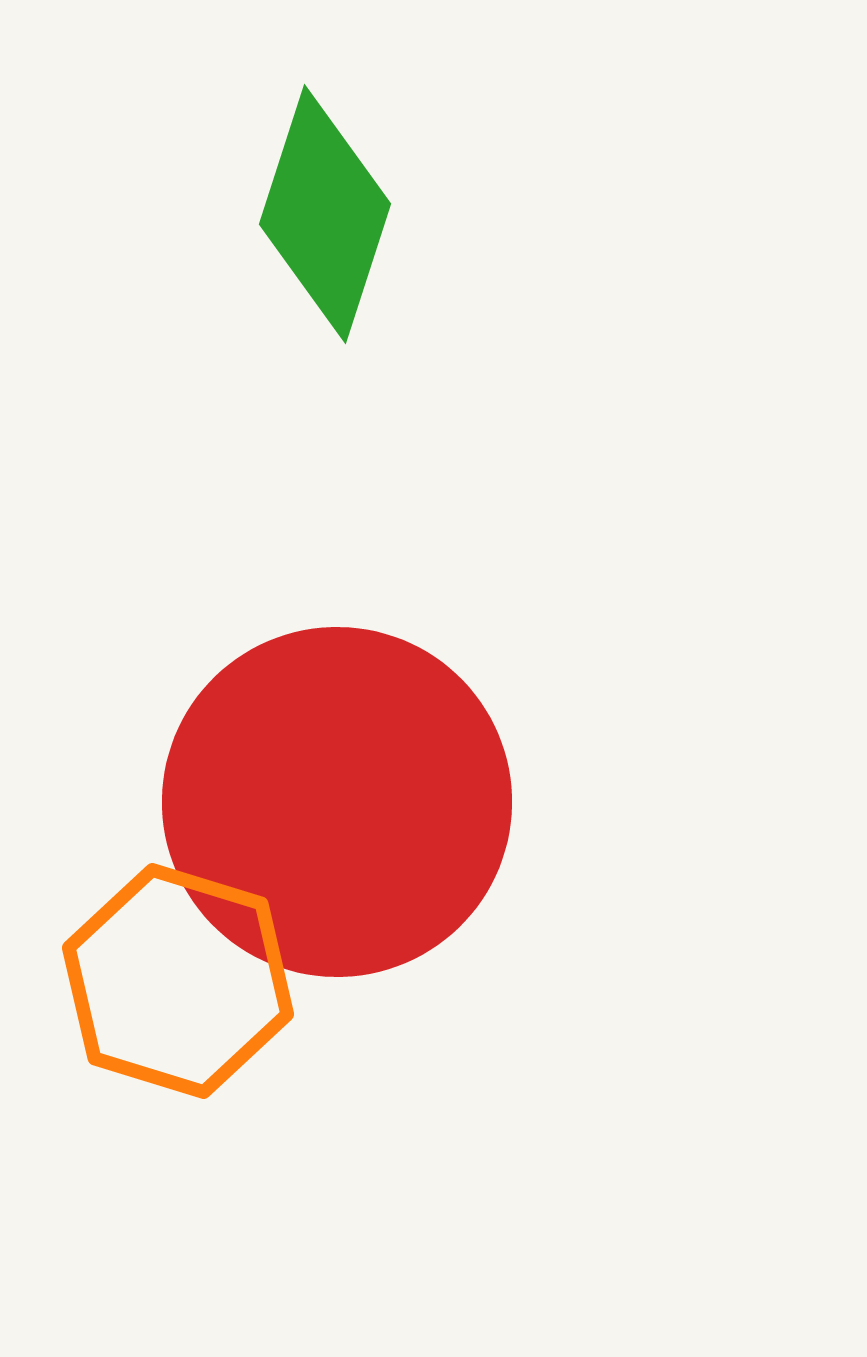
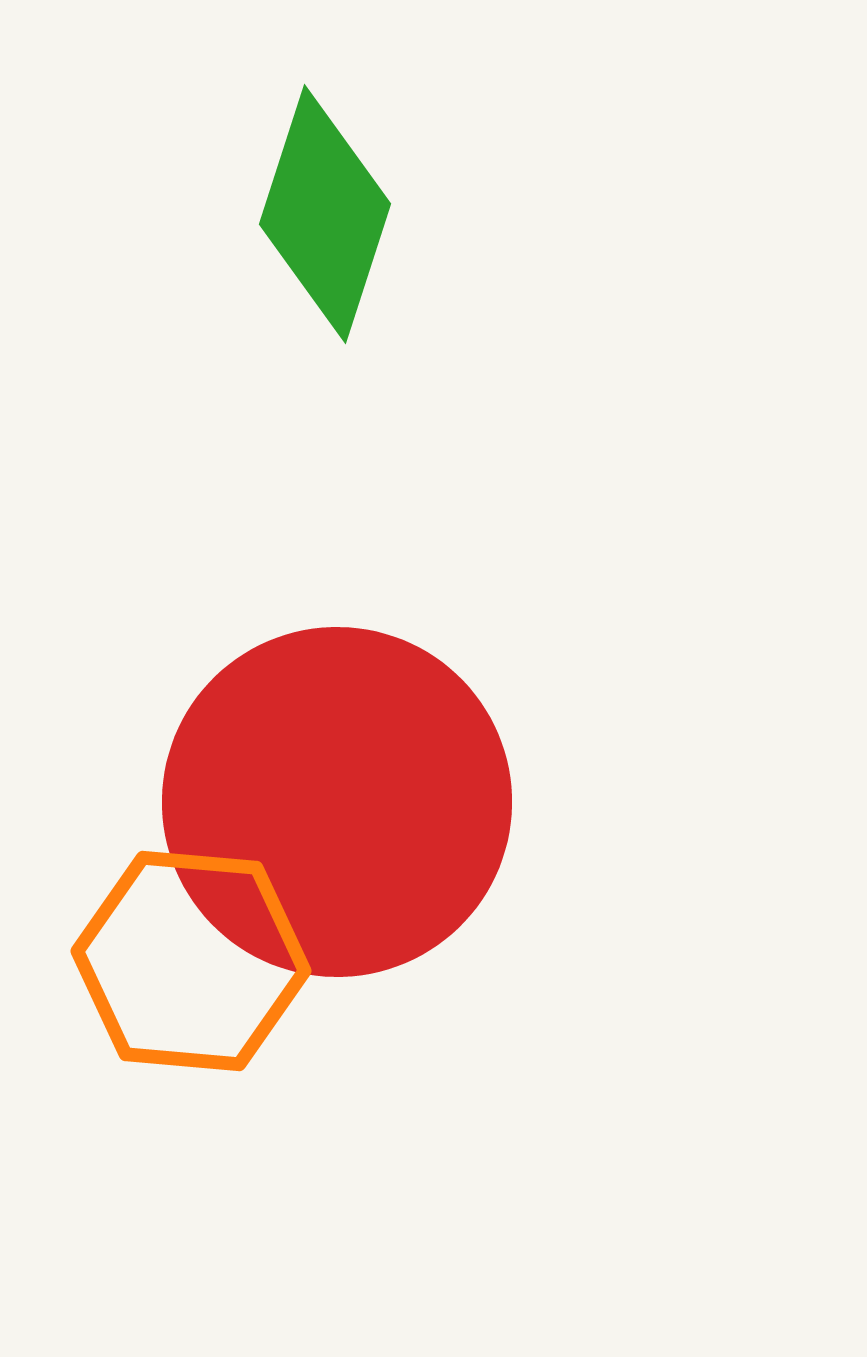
orange hexagon: moved 13 px right, 20 px up; rotated 12 degrees counterclockwise
